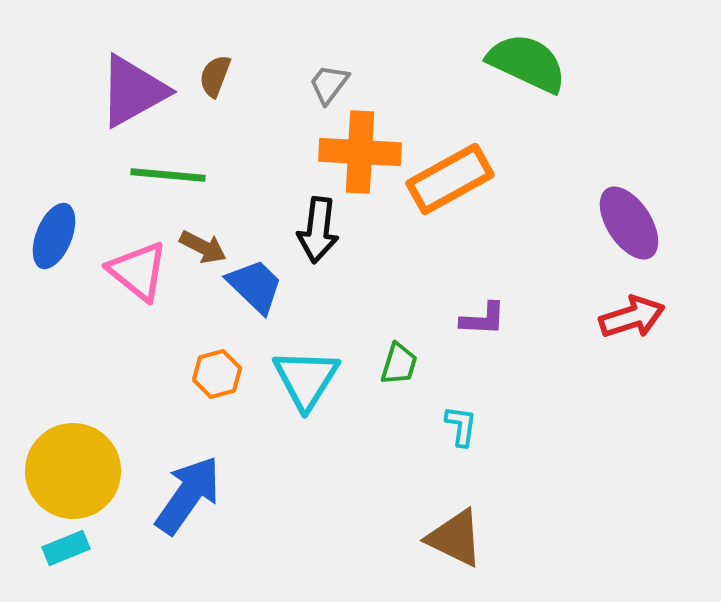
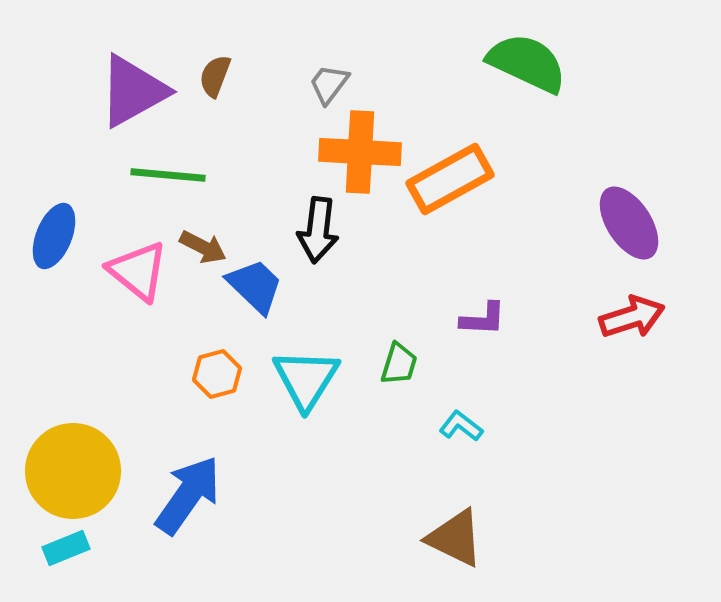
cyan L-shape: rotated 60 degrees counterclockwise
